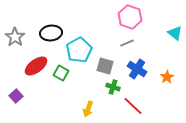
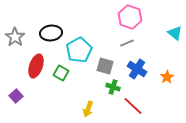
red ellipse: rotated 35 degrees counterclockwise
